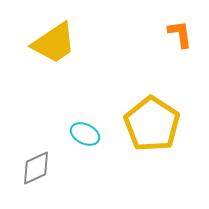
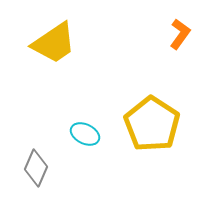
orange L-shape: rotated 44 degrees clockwise
gray diamond: rotated 42 degrees counterclockwise
